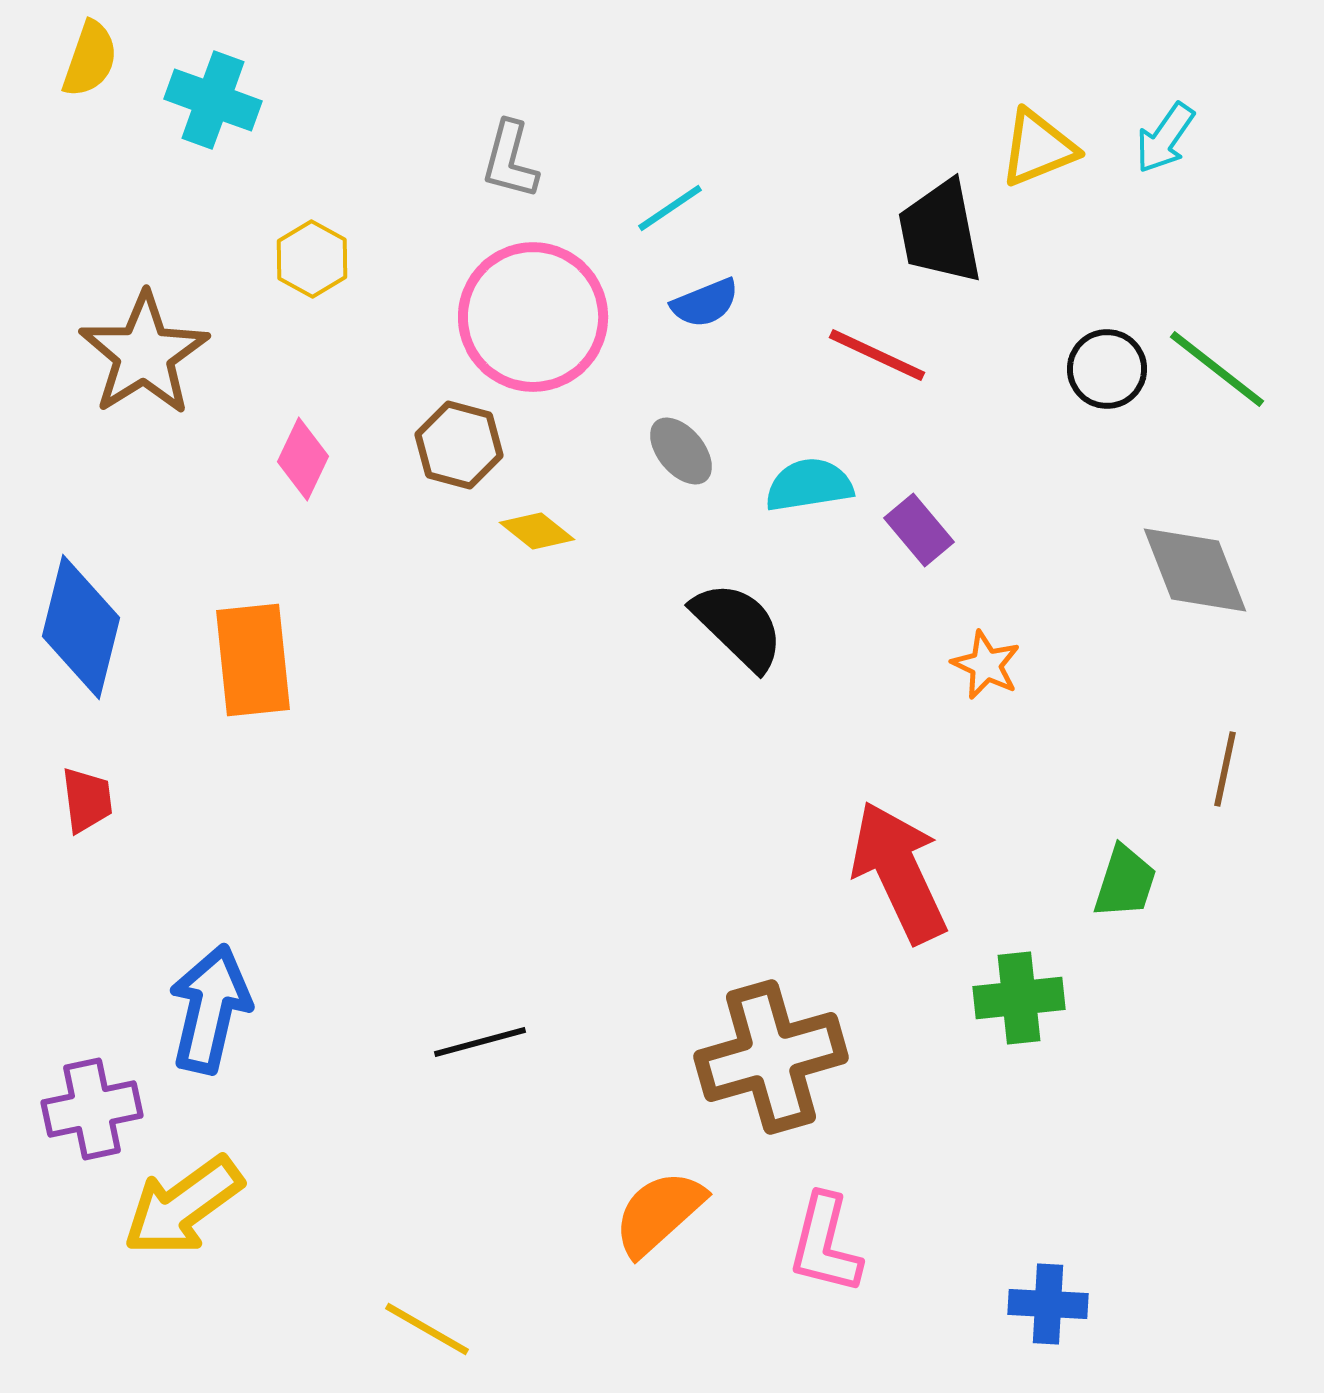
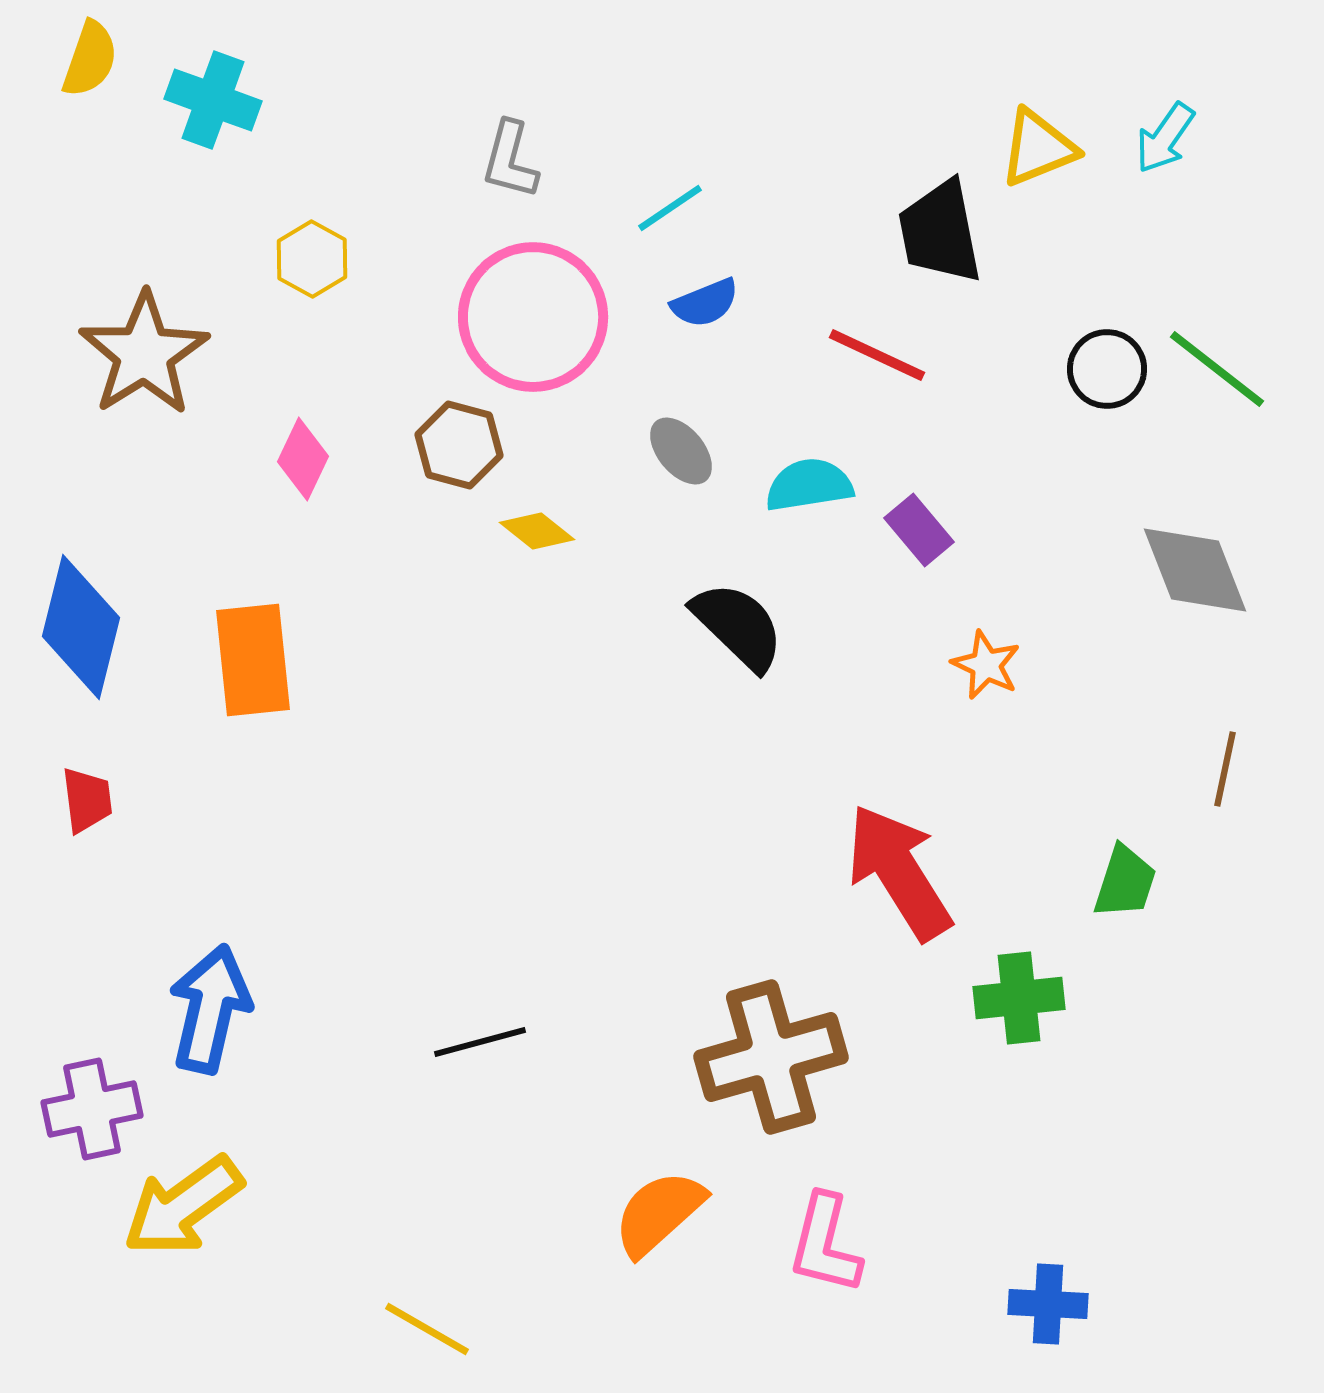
red arrow: rotated 7 degrees counterclockwise
